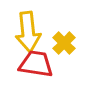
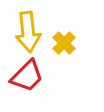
red trapezoid: moved 9 px left, 12 px down; rotated 126 degrees clockwise
